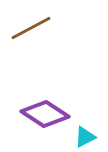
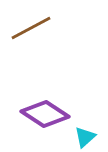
cyan triangle: rotated 15 degrees counterclockwise
